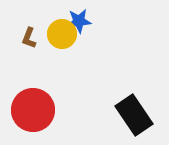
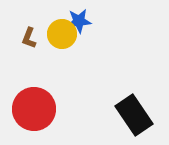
red circle: moved 1 px right, 1 px up
